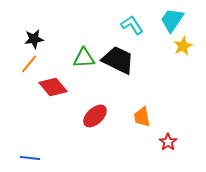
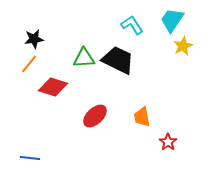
red diamond: rotated 32 degrees counterclockwise
